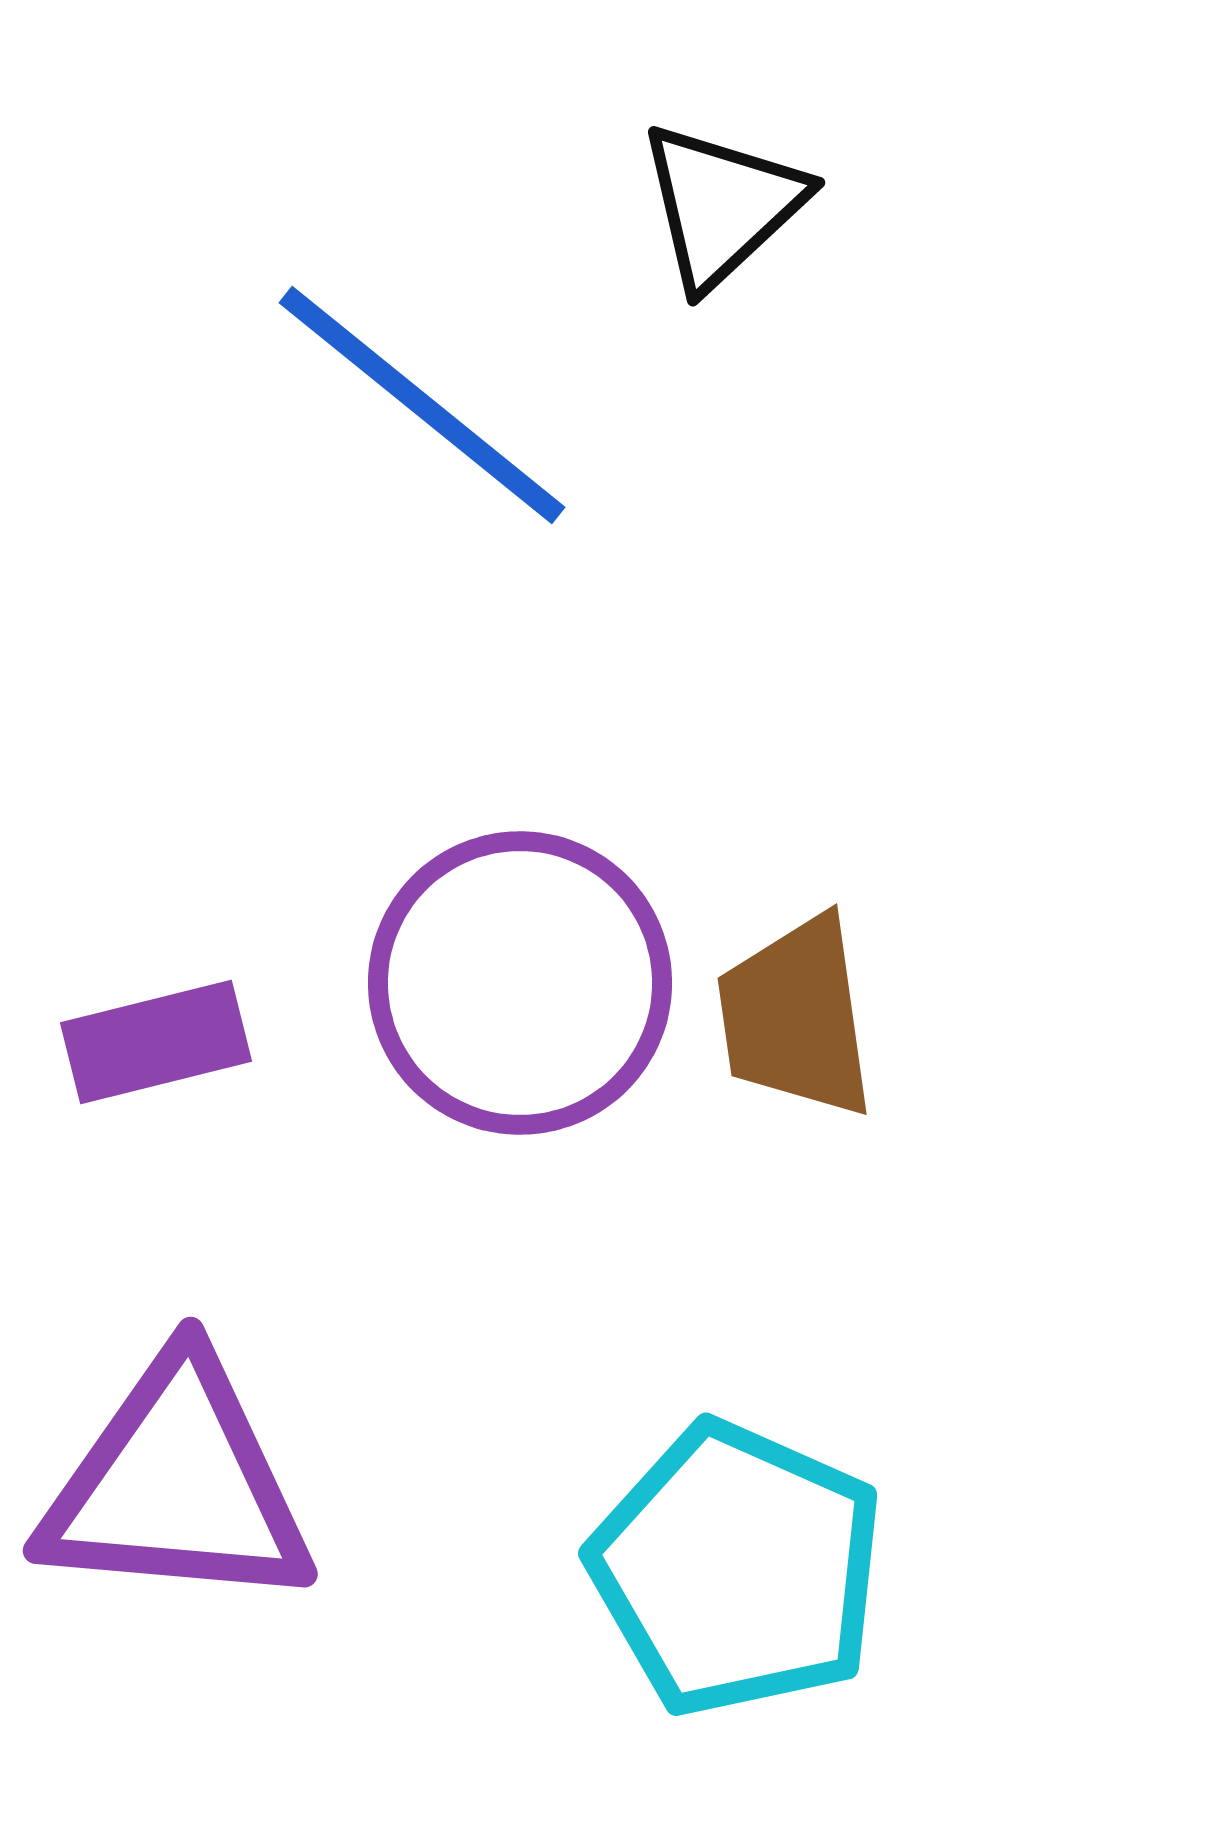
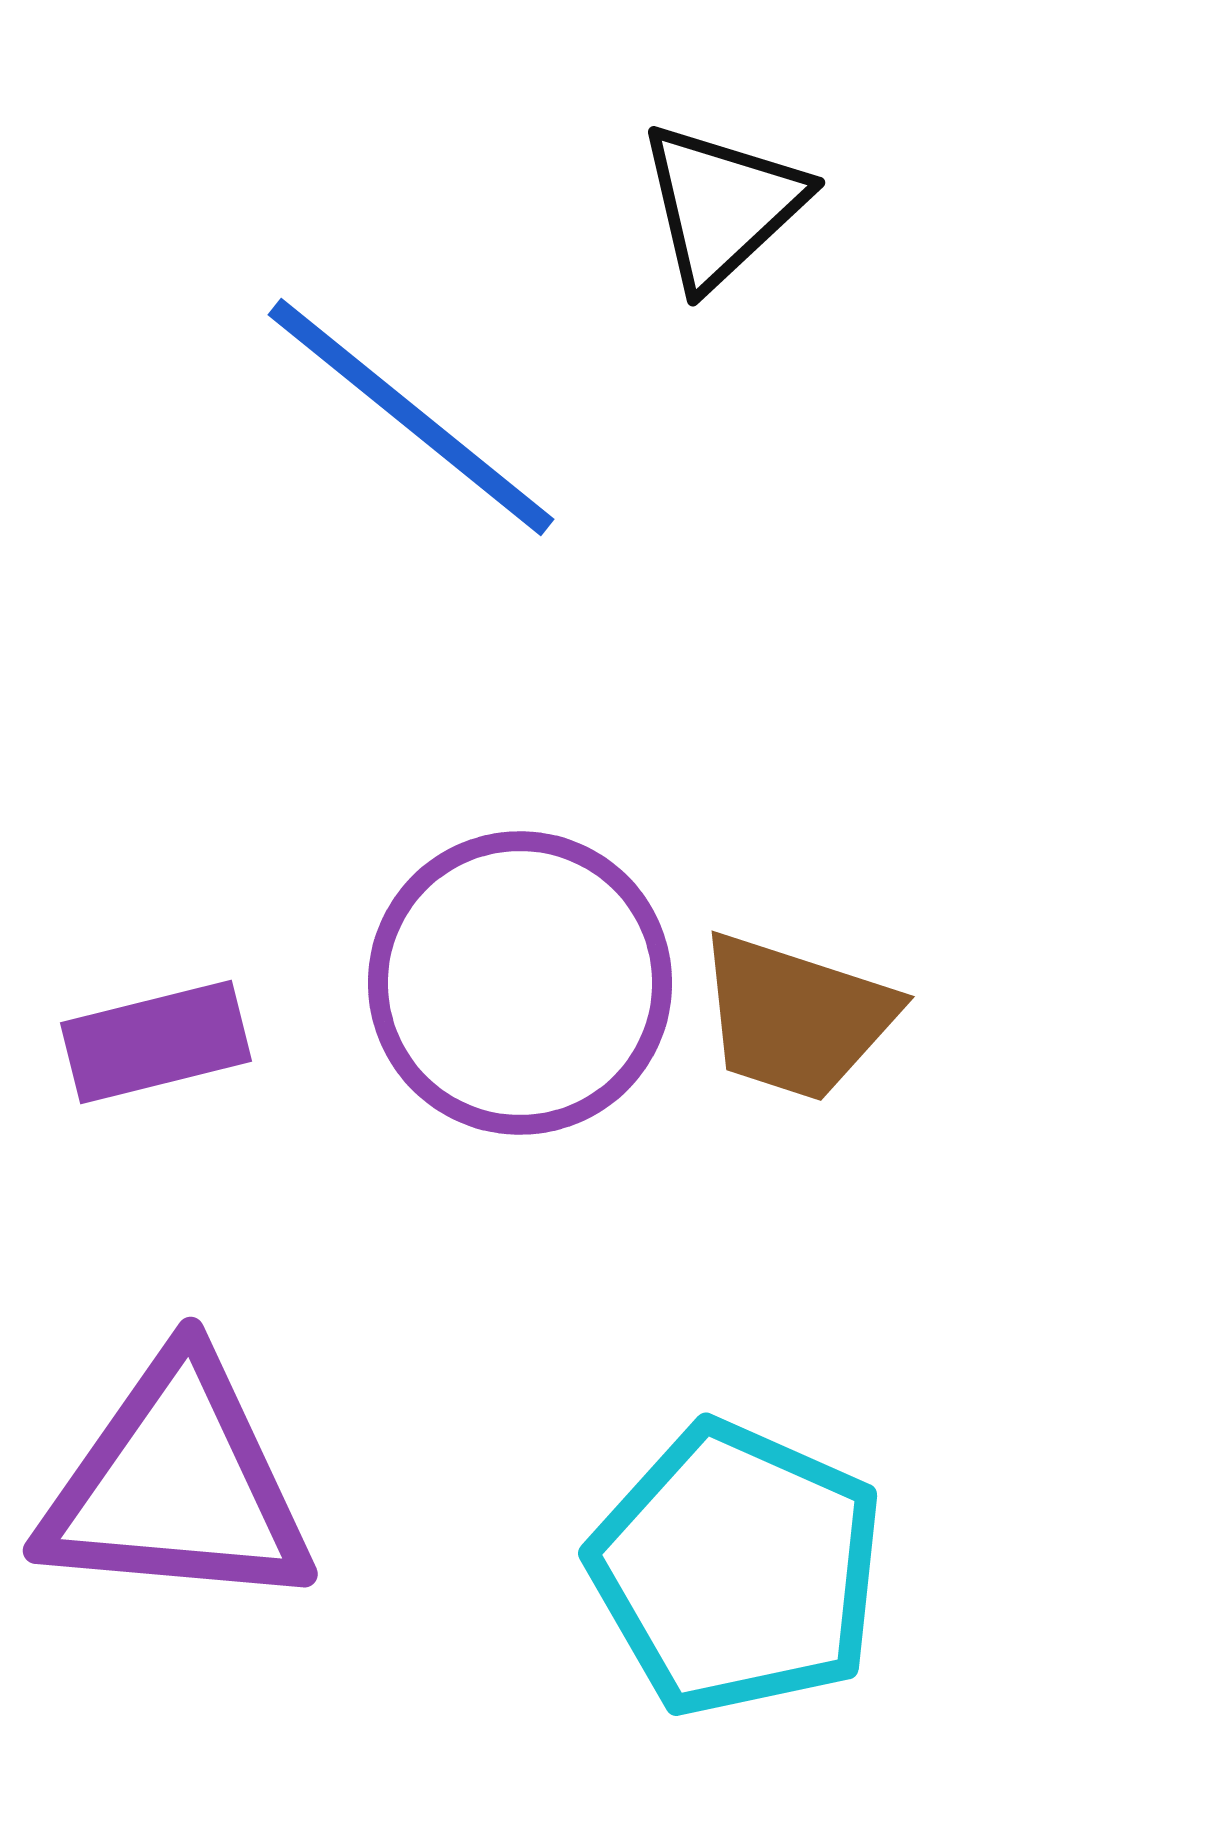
blue line: moved 11 px left, 12 px down
brown trapezoid: rotated 64 degrees counterclockwise
